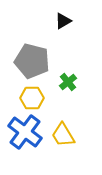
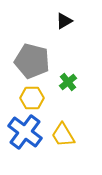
black triangle: moved 1 px right
